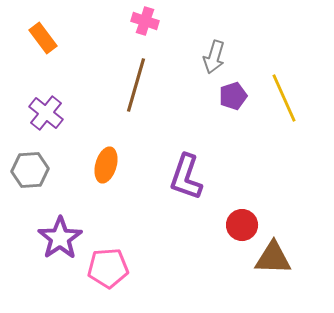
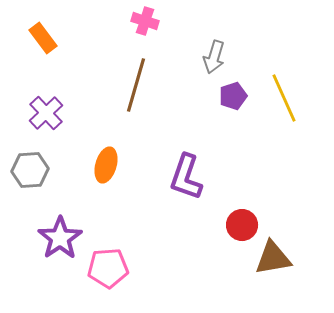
purple cross: rotated 8 degrees clockwise
brown triangle: rotated 12 degrees counterclockwise
